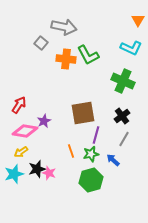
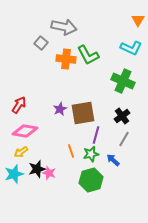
purple star: moved 16 px right, 12 px up
